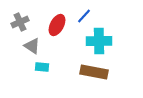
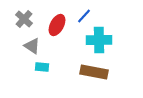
gray cross: moved 4 px right, 3 px up; rotated 24 degrees counterclockwise
cyan cross: moved 1 px up
